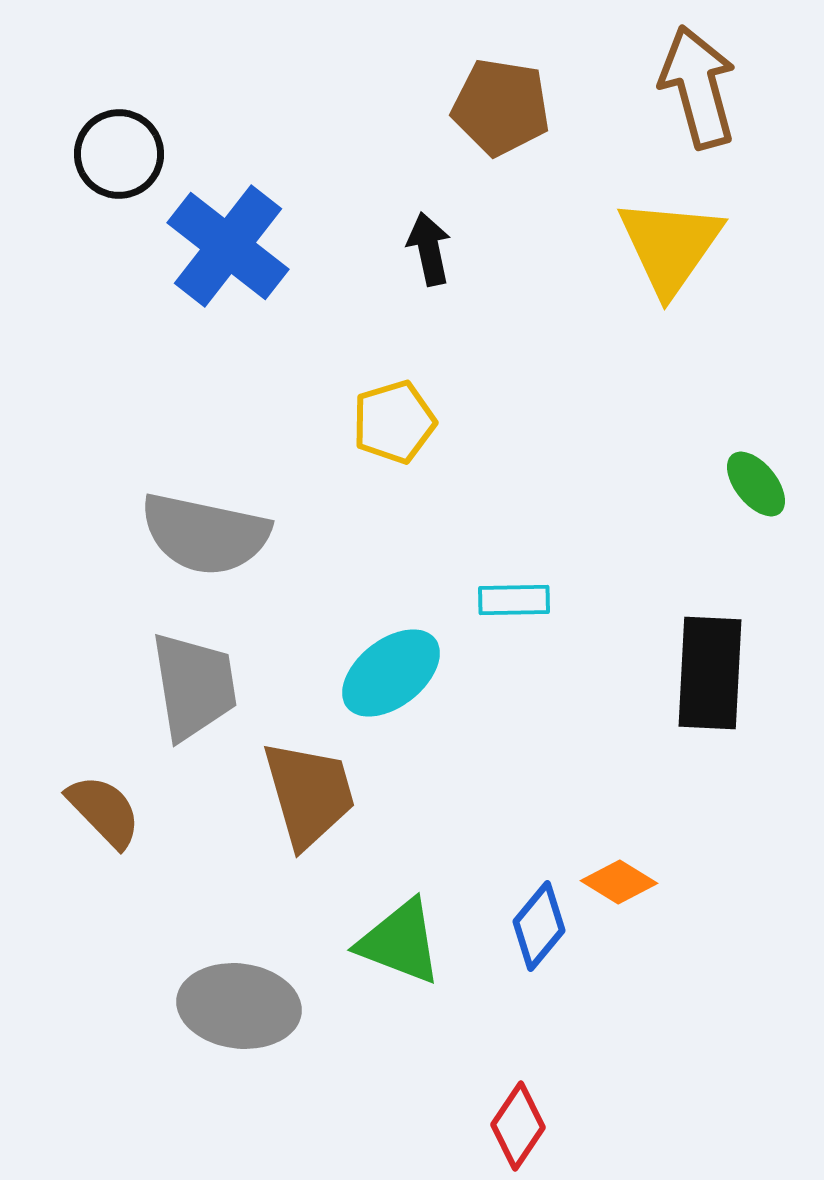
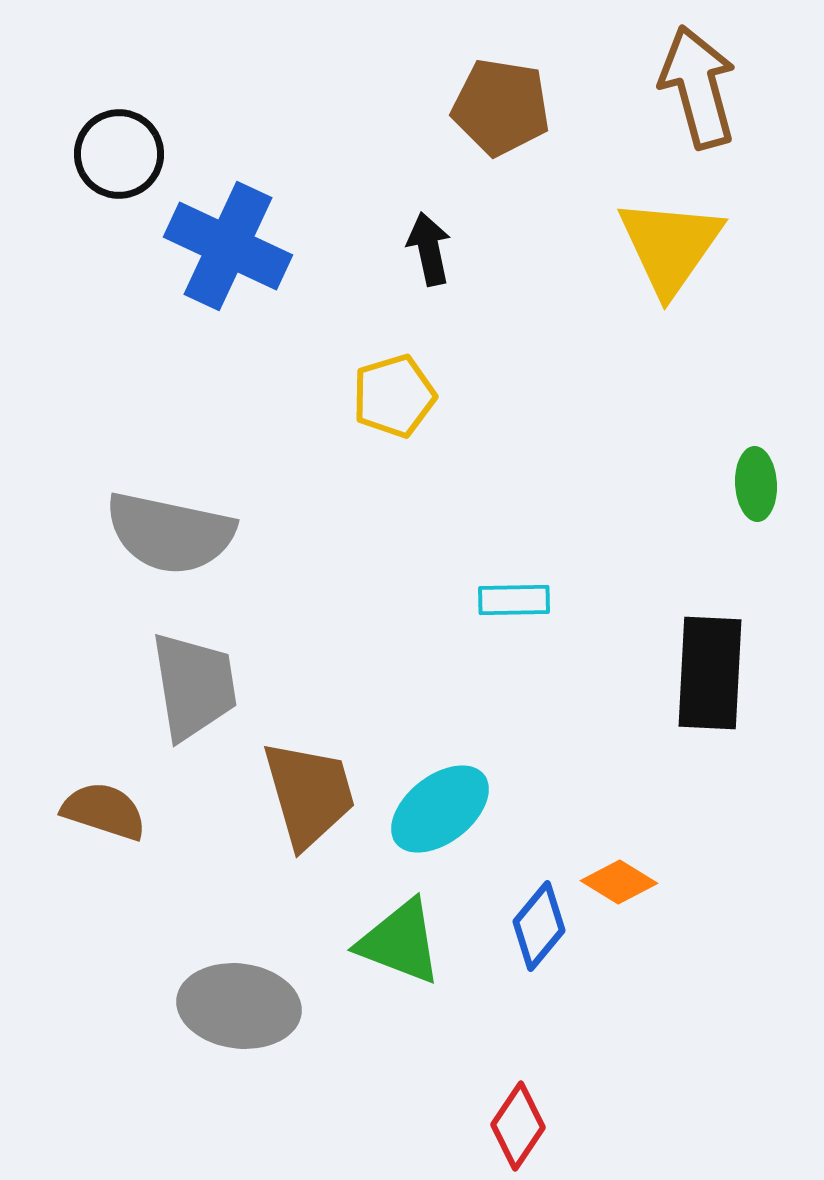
blue cross: rotated 13 degrees counterclockwise
yellow pentagon: moved 26 px up
green ellipse: rotated 36 degrees clockwise
gray semicircle: moved 35 px left, 1 px up
cyan ellipse: moved 49 px right, 136 px down
brown semicircle: rotated 28 degrees counterclockwise
